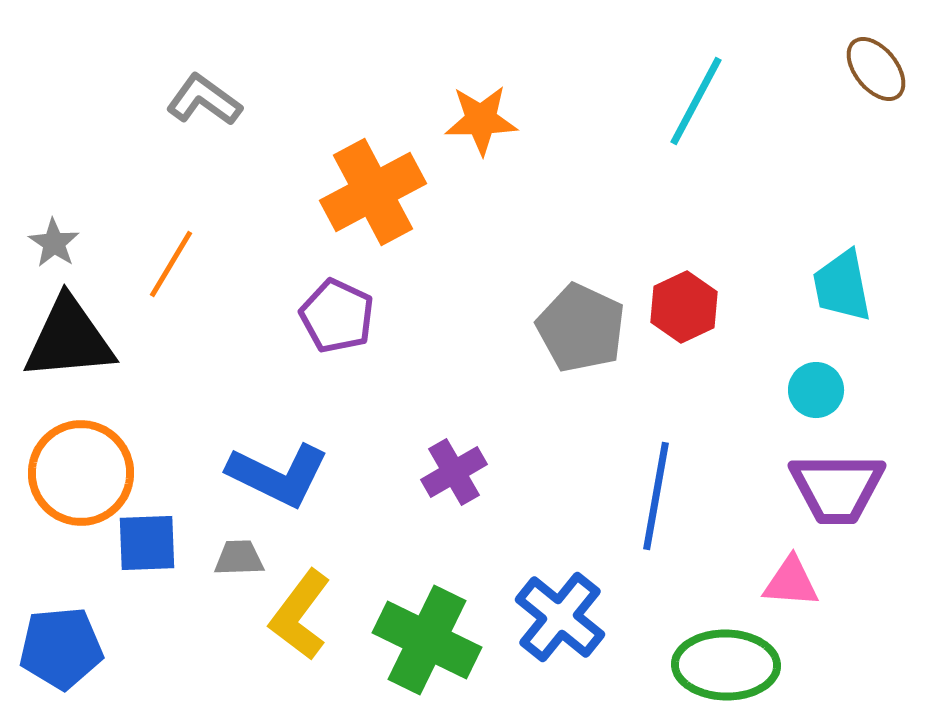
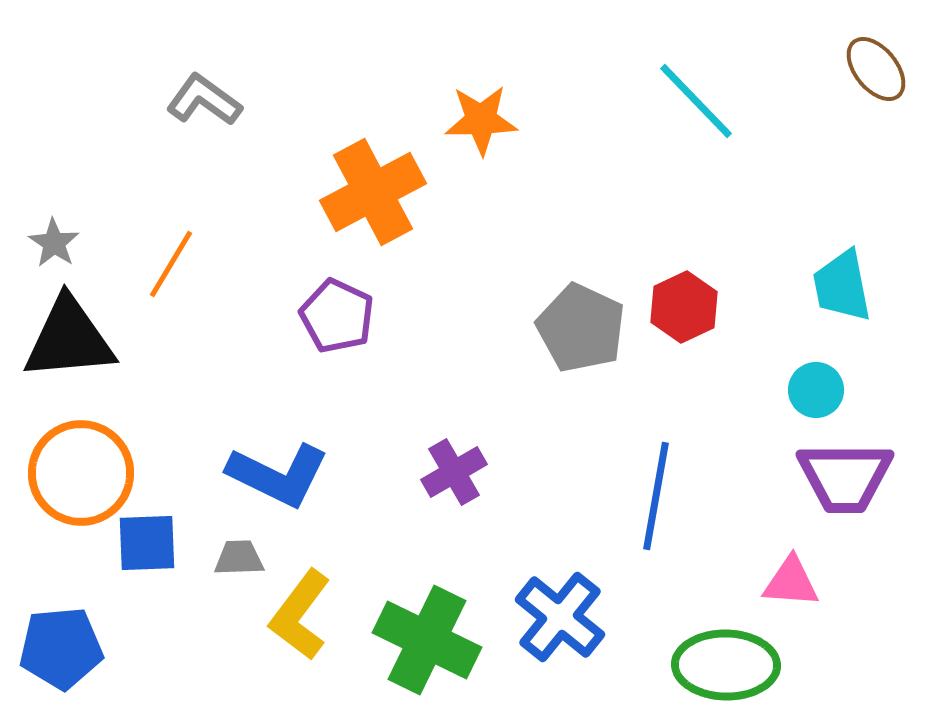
cyan line: rotated 72 degrees counterclockwise
purple trapezoid: moved 8 px right, 11 px up
